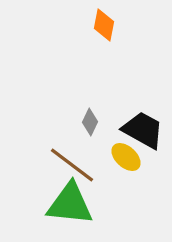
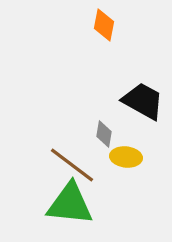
gray diamond: moved 14 px right, 12 px down; rotated 16 degrees counterclockwise
black trapezoid: moved 29 px up
yellow ellipse: rotated 36 degrees counterclockwise
